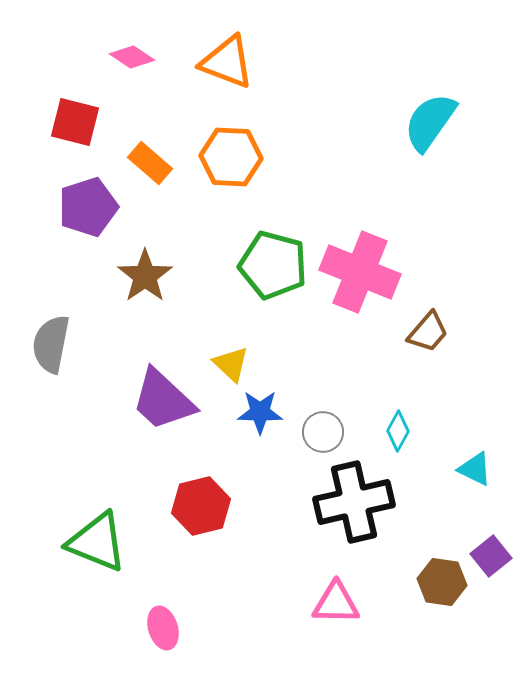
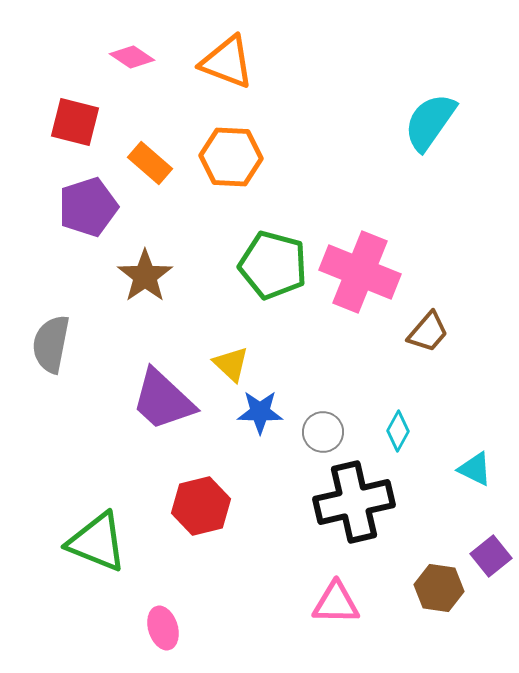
brown hexagon: moved 3 px left, 6 px down
